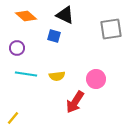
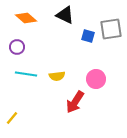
orange diamond: moved 2 px down
blue square: moved 34 px right
purple circle: moved 1 px up
yellow line: moved 1 px left
